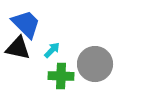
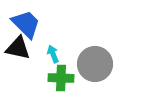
cyan arrow: moved 1 px right, 4 px down; rotated 66 degrees counterclockwise
green cross: moved 2 px down
